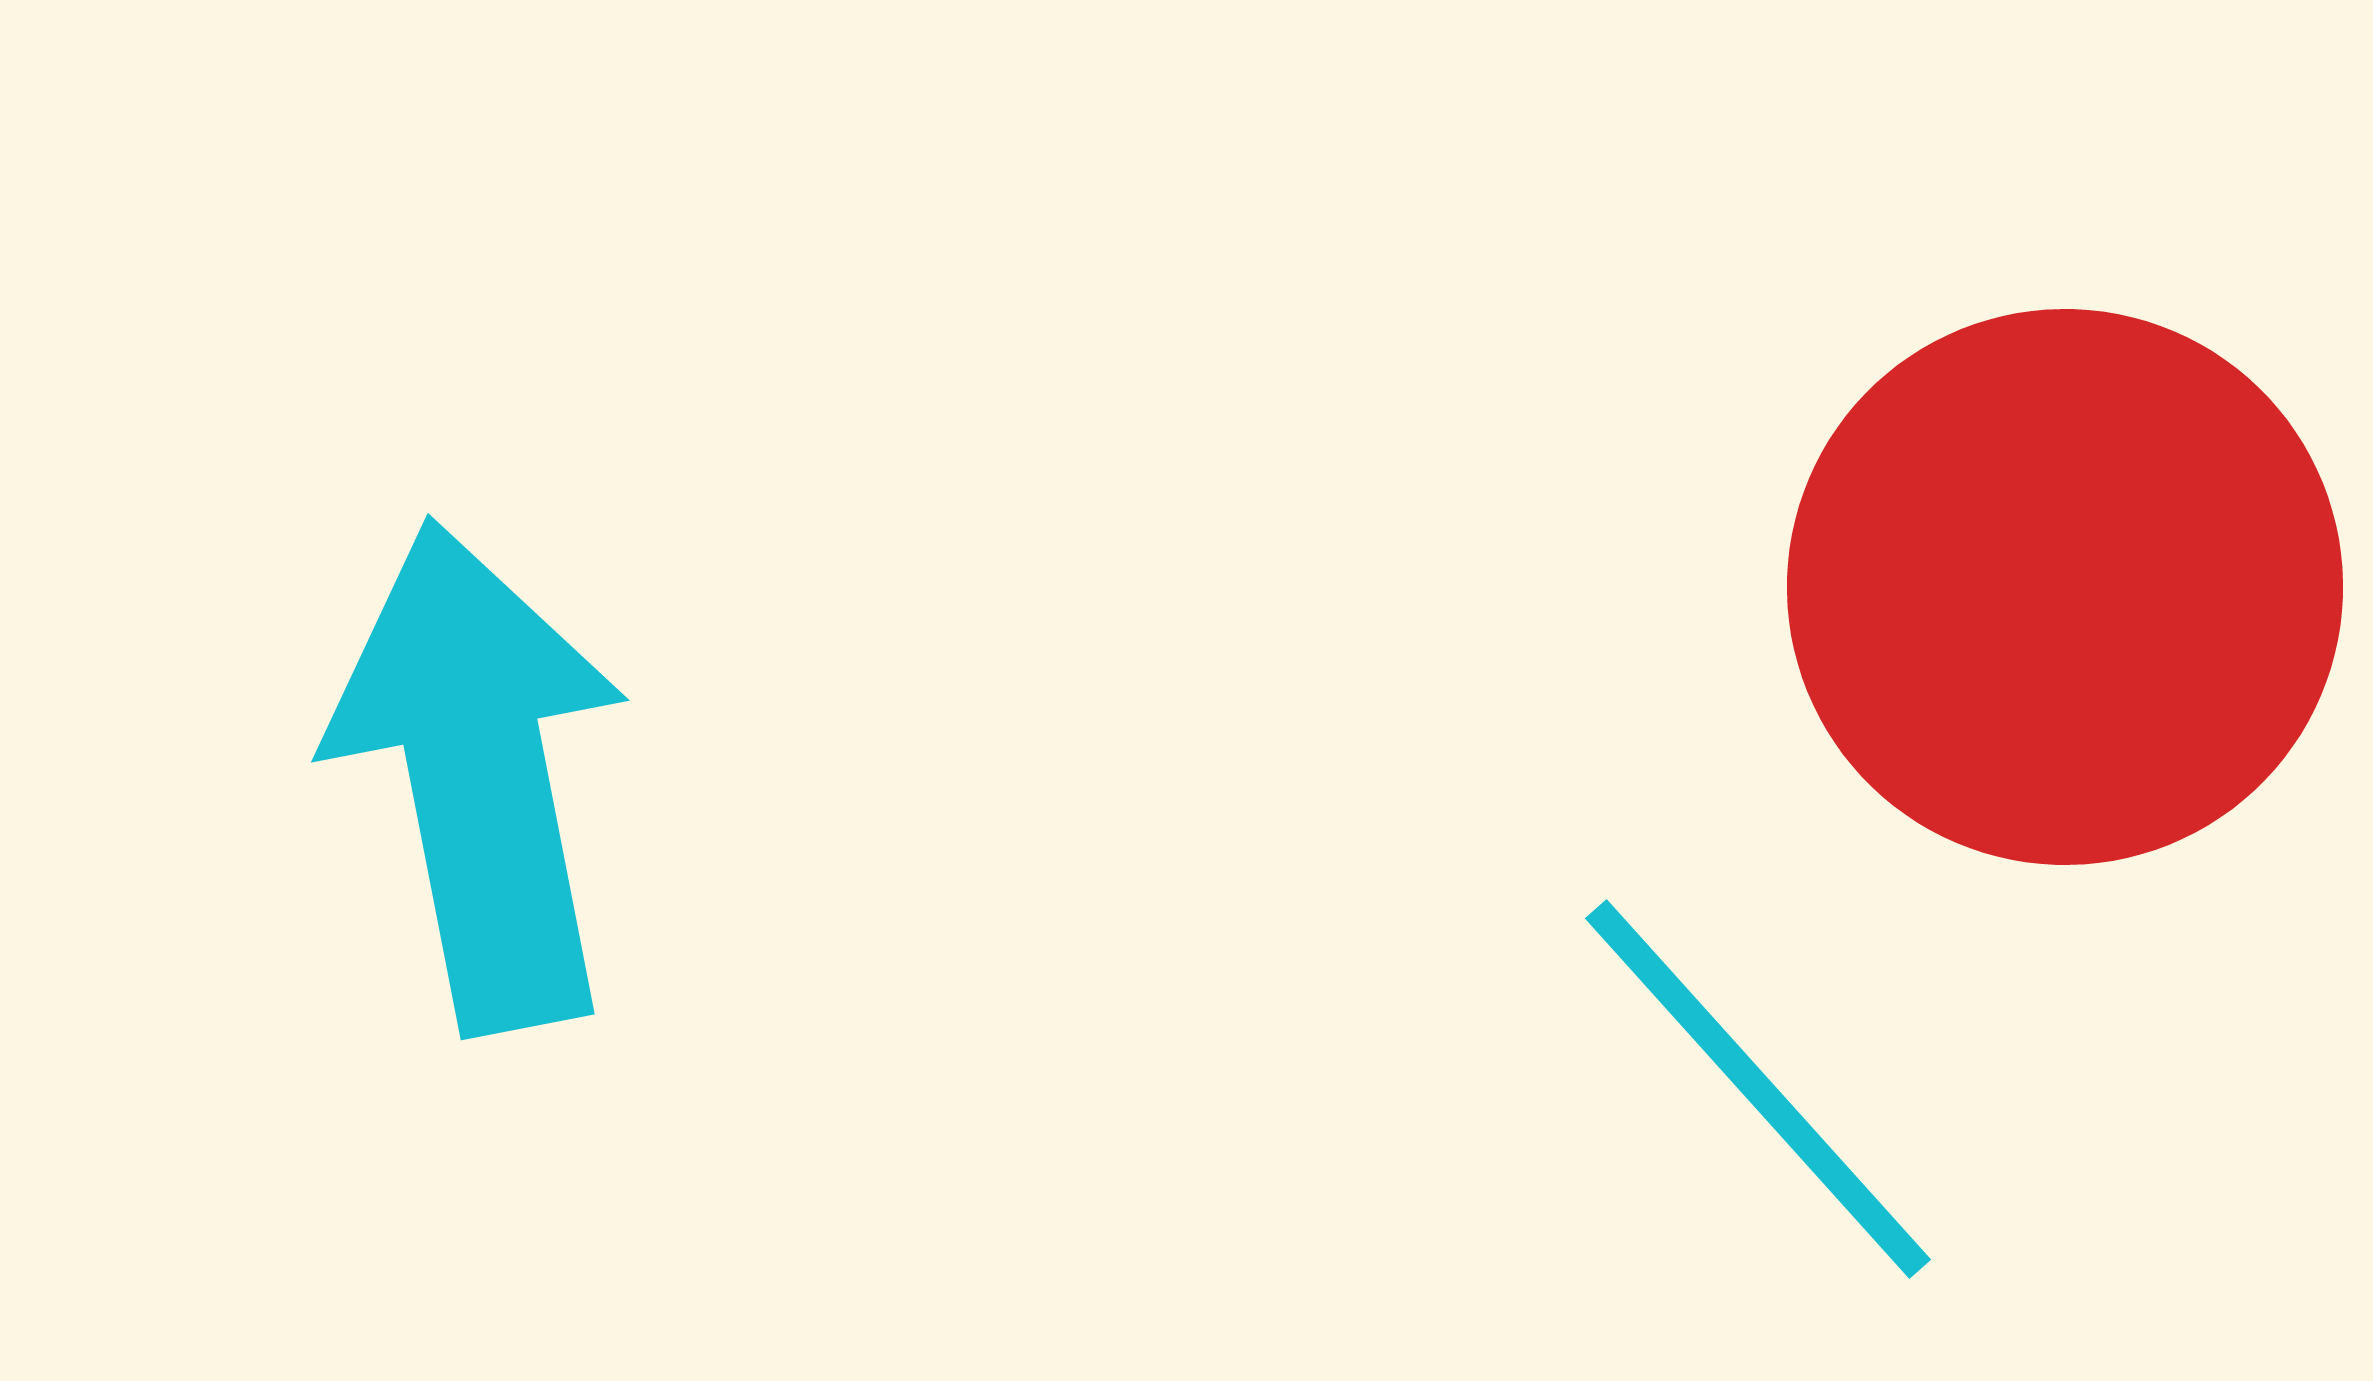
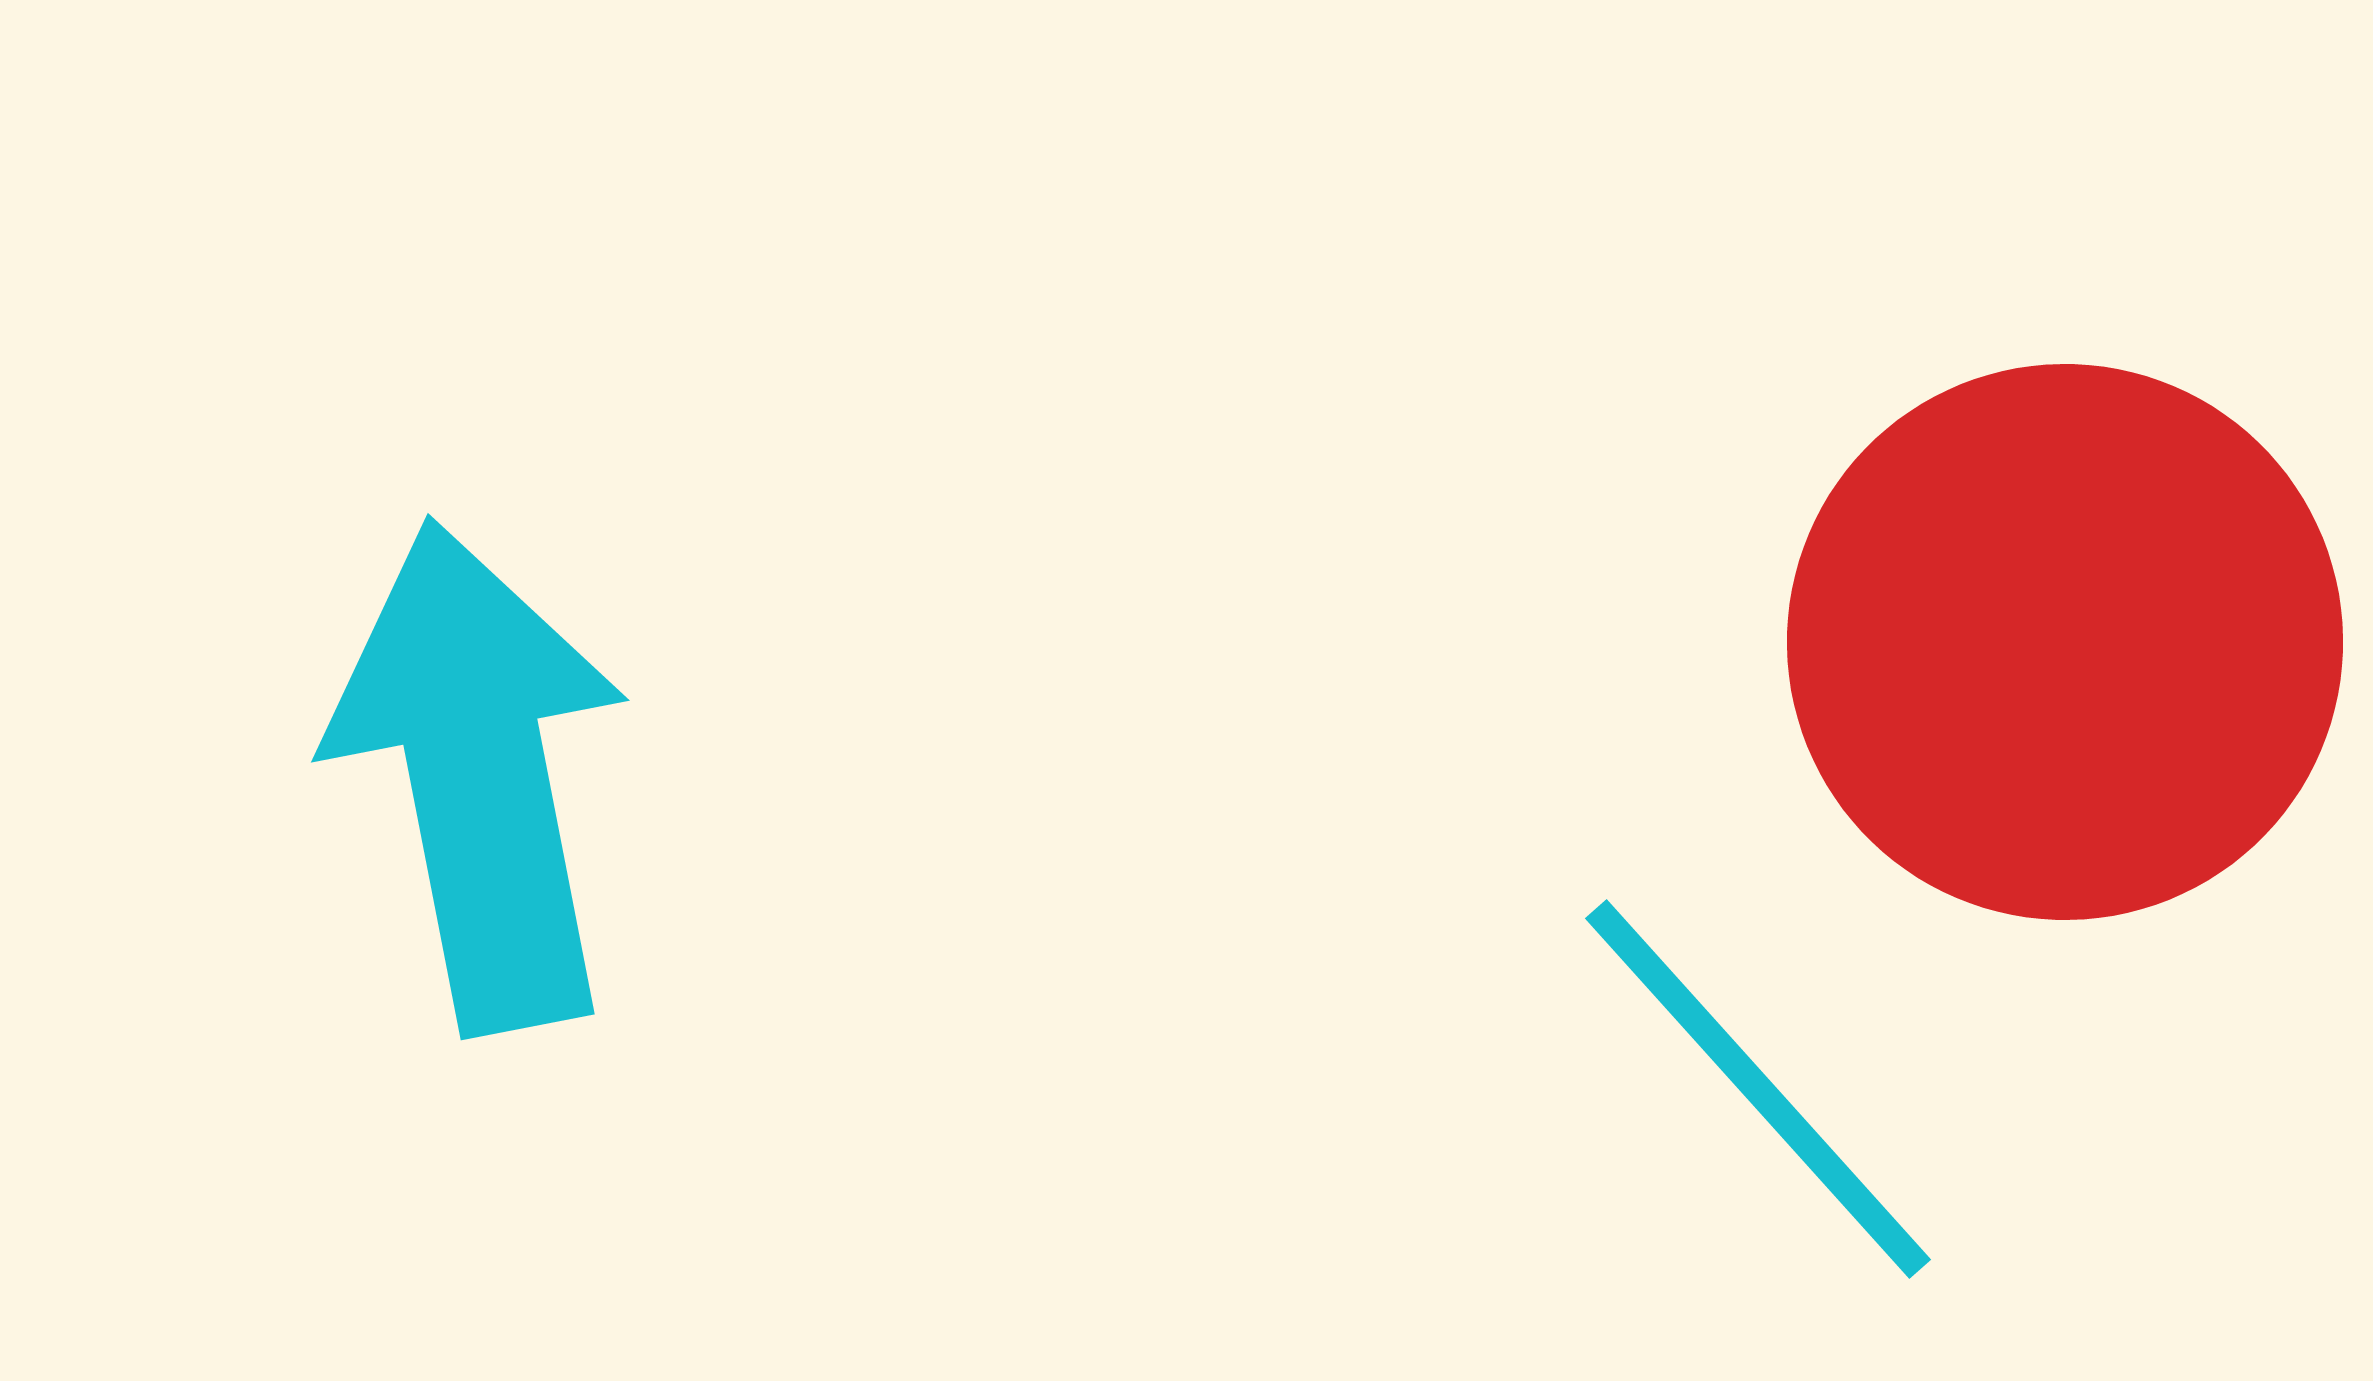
red circle: moved 55 px down
